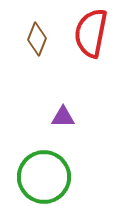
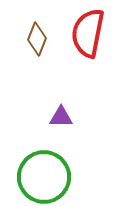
red semicircle: moved 3 px left
purple triangle: moved 2 px left
